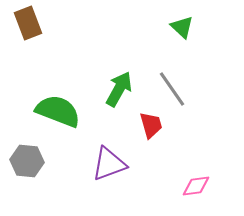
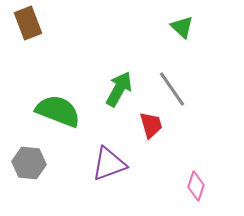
gray hexagon: moved 2 px right, 2 px down
pink diamond: rotated 64 degrees counterclockwise
